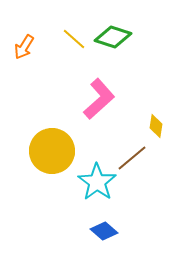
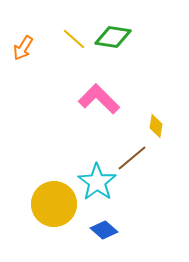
green diamond: rotated 9 degrees counterclockwise
orange arrow: moved 1 px left, 1 px down
pink L-shape: rotated 93 degrees counterclockwise
yellow circle: moved 2 px right, 53 px down
blue diamond: moved 1 px up
